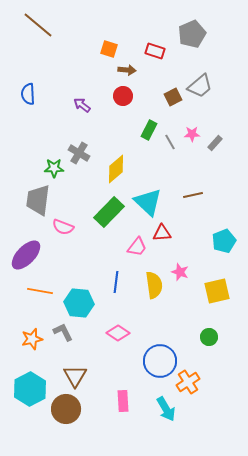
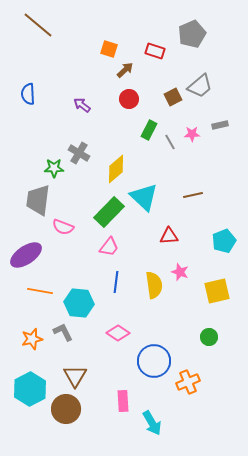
brown arrow at (127, 70): moved 2 px left; rotated 48 degrees counterclockwise
red circle at (123, 96): moved 6 px right, 3 px down
gray rectangle at (215, 143): moved 5 px right, 18 px up; rotated 35 degrees clockwise
cyan triangle at (148, 202): moved 4 px left, 5 px up
red triangle at (162, 233): moved 7 px right, 3 px down
pink trapezoid at (137, 247): moved 28 px left
purple ellipse at (26, 255): rotated 12 degrees clockwise
blue circle at (160, 361): moved 6 px left
orange cross at (188, 382): rotated 10 degrees clockwise
cyan arrow at (166, 409): moved 14 px left, 14 px down
